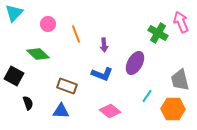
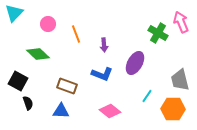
black square: moved 4 px right, 5 px down
